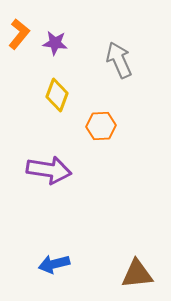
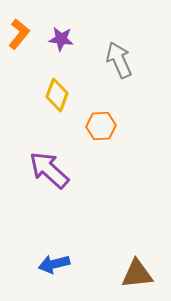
purple star: moved 6 px right, 4 px up
purple arrow: rotated 147 degrees counterclockwise
